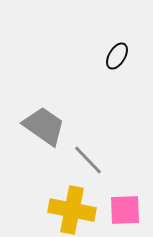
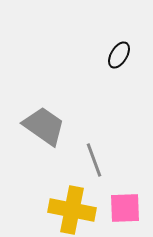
black ellipse: moved 2 px right, 1 px up
gray line: moved 6 px right; rotated 24 degrees clockwise
pink square: moved 2 px up
